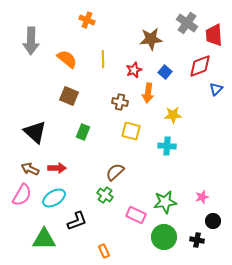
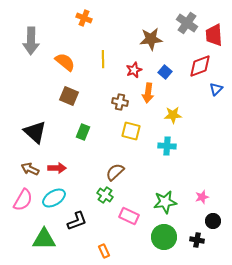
orange cross: moved 3 px left, 2 px up
orange semicircle: moved 2 px left, 3 px down
pink semicircle: moved 1 px right, 5 px down
pink rectangle: moved 7 px left, 1 px down
